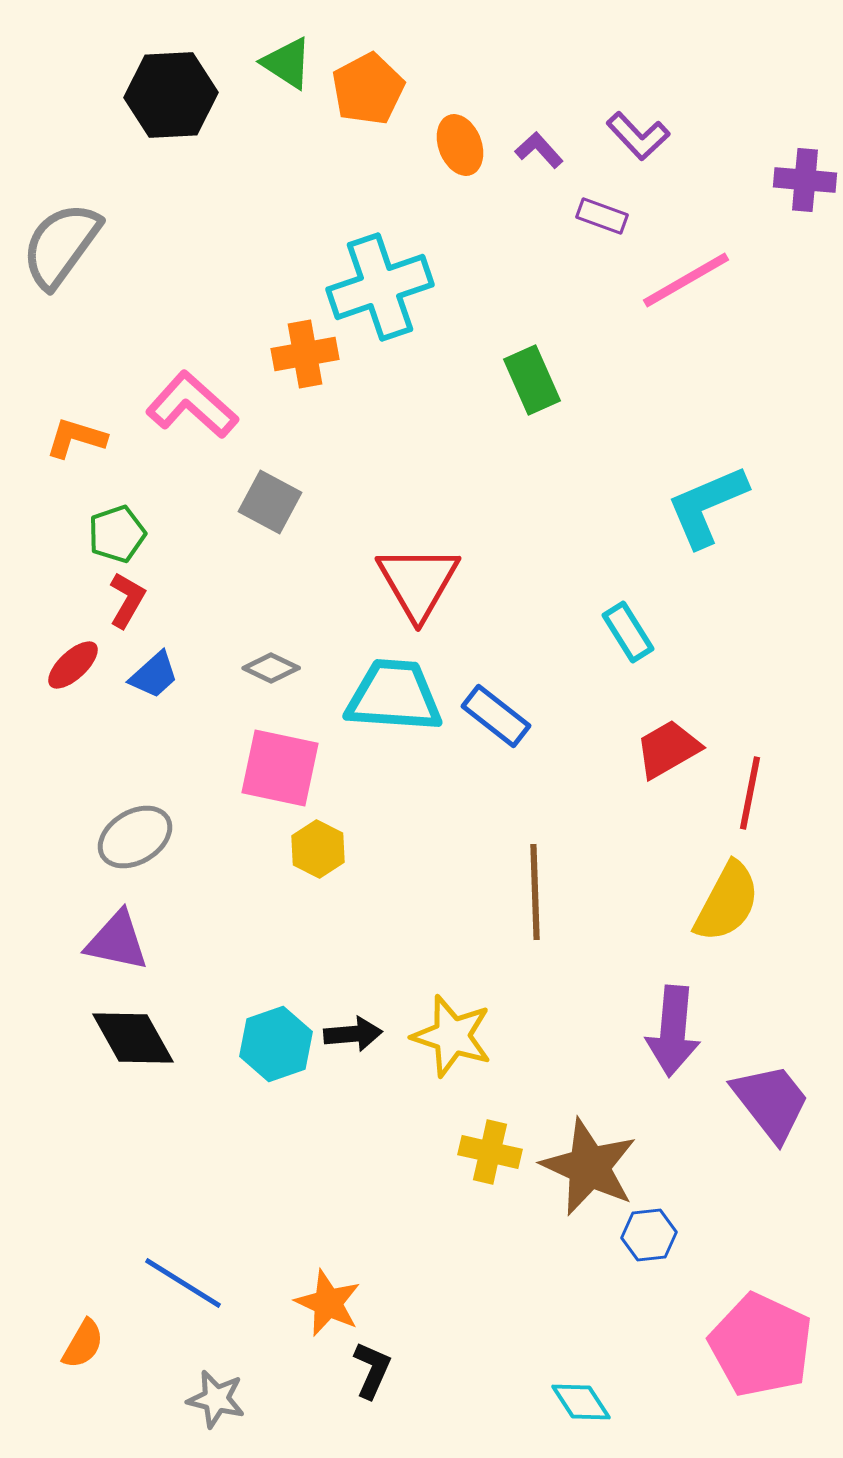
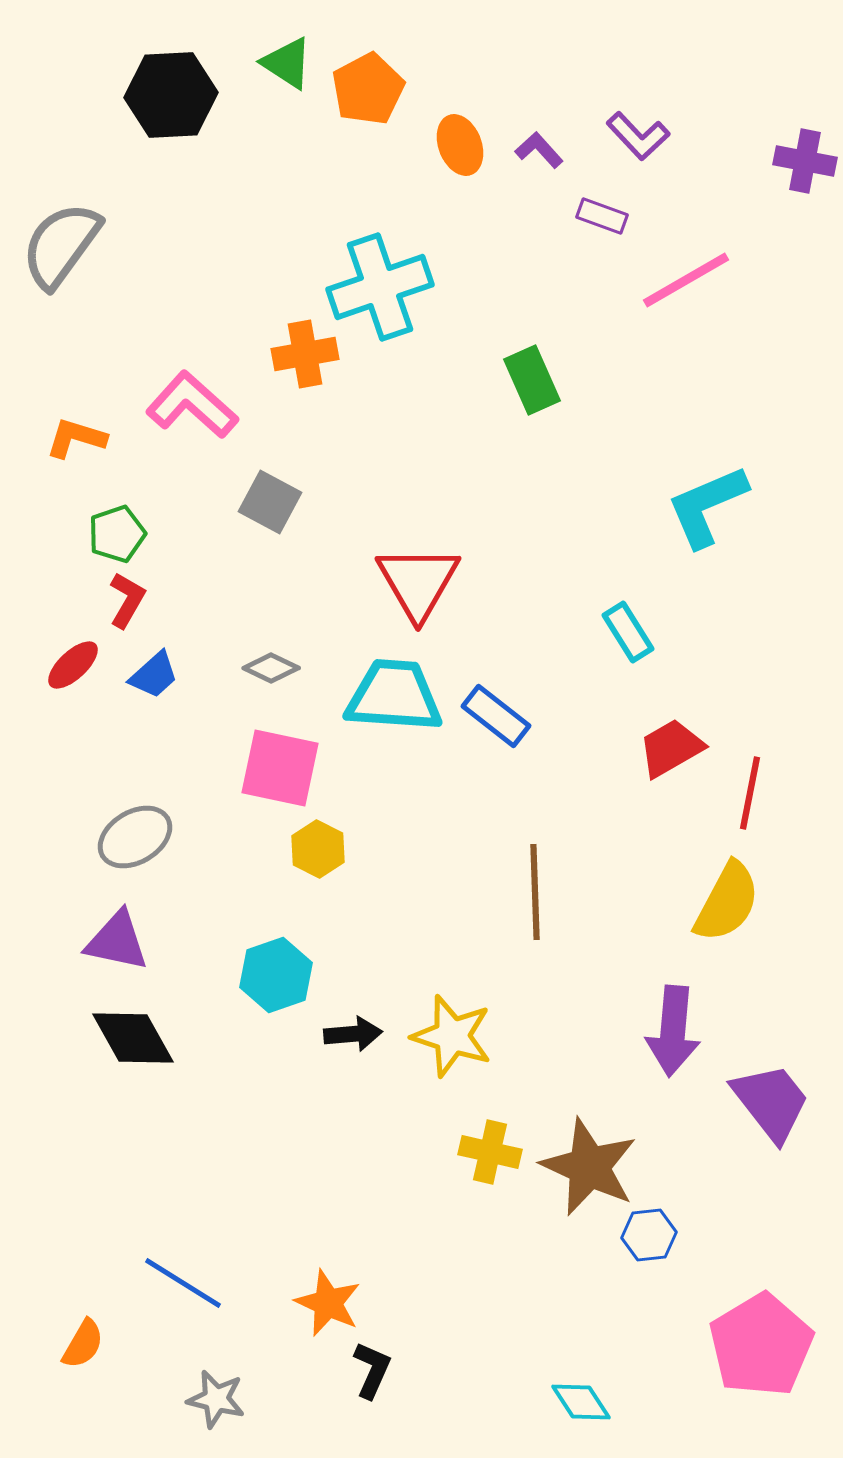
purple cross at (805, 180): moved 19 px up; rotated 6 degrees clockwise
red trapezoid at (668, 749): moved 3 px right, 1 px up
cyan hexagon at (276, 1044): moved 69 px up
pink pentagon at (761, 1345): rotated 16 degrees clockwise
